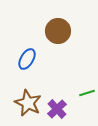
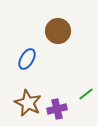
green line: moved 1 px left, 1 px down; rotated 21 degrees counterclockwise
purple cross: rotated 30 degrees clockwise
